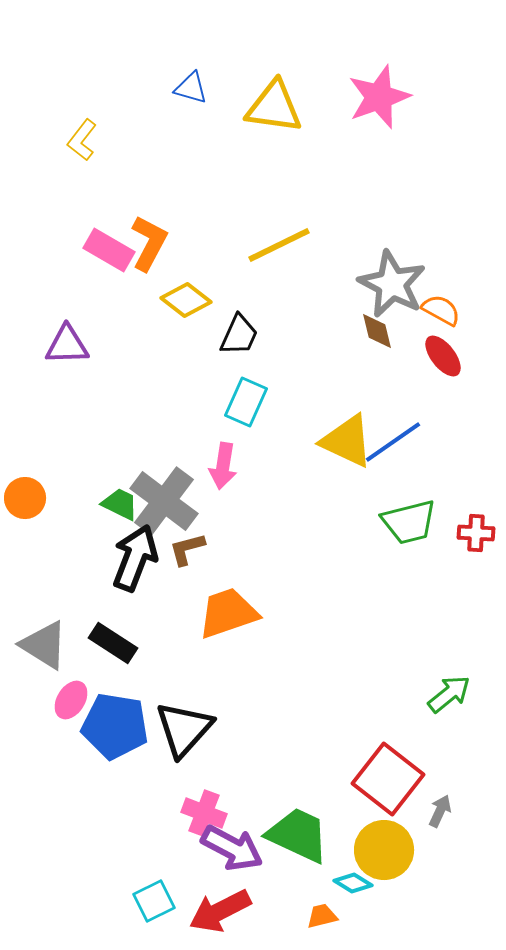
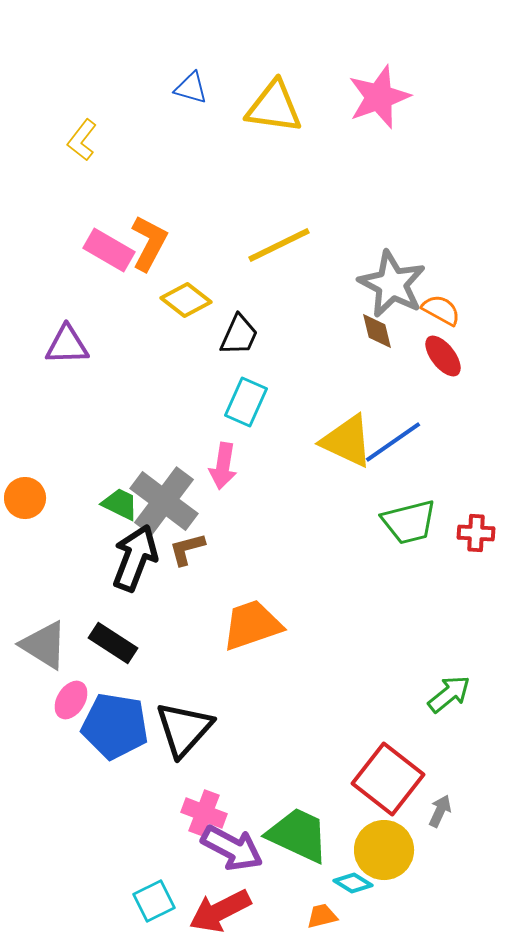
orange trapezoid at (228, 613): moved 24 px right, 12 px down
